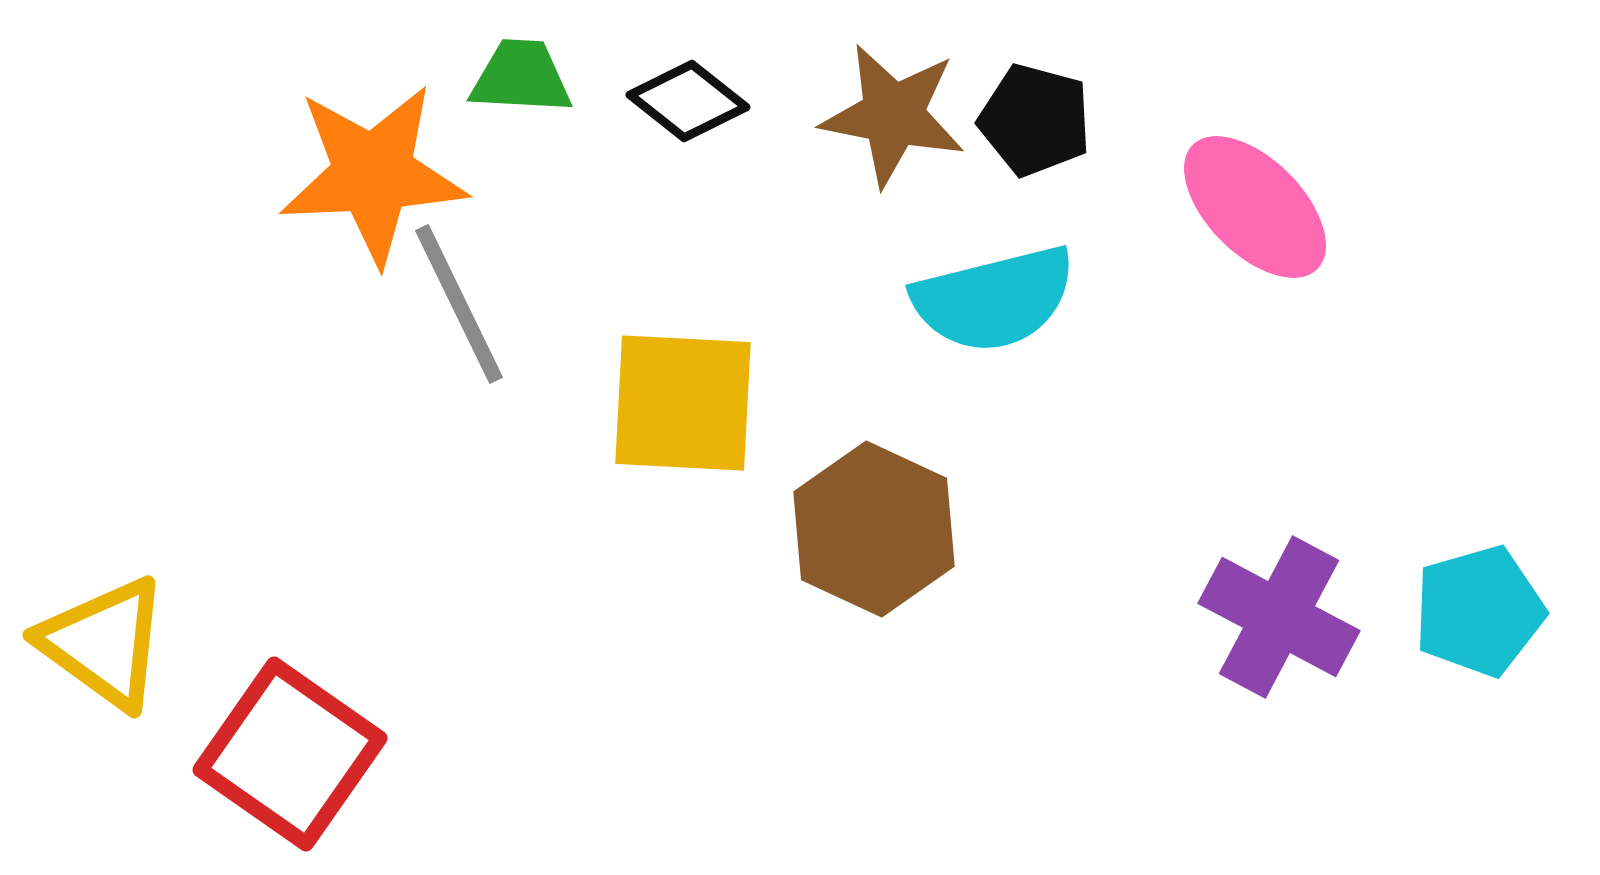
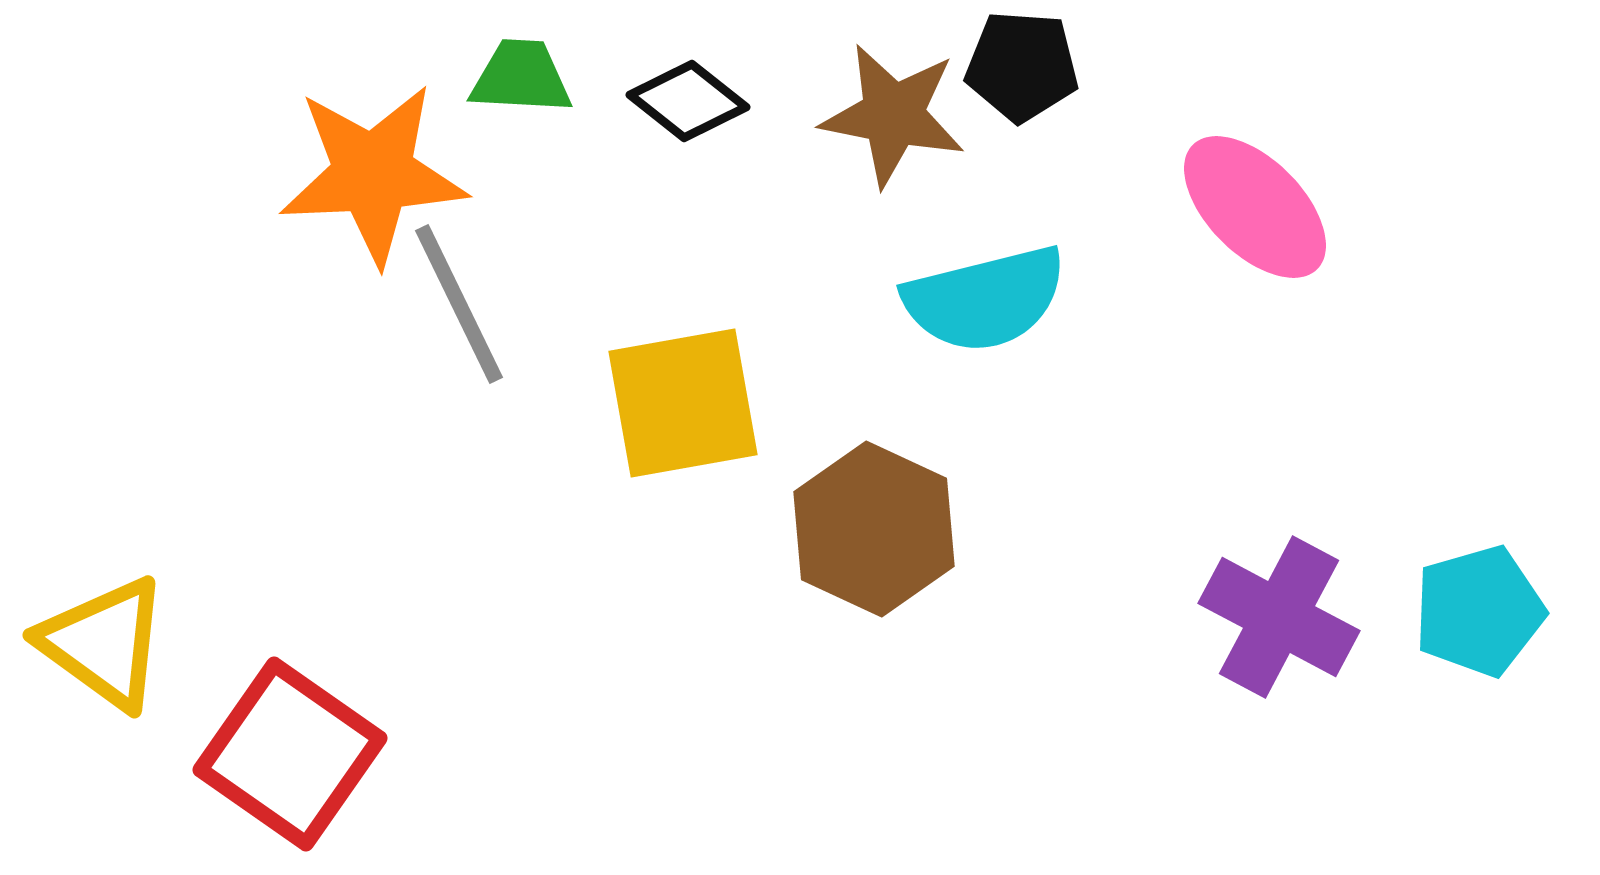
black pentagon: moved 13 px left, 54 px up; rotated 11 degrees counterclockwise
cyan semicircle: moved 9 px left
yellow square: rotated 13 degrees counterclockwise
